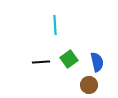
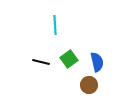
black line: rotated 18 degrees clockwise
